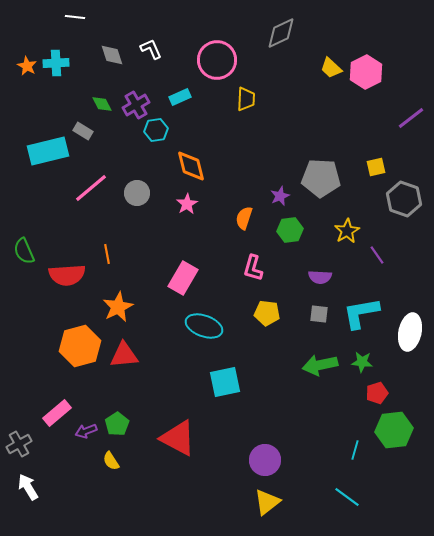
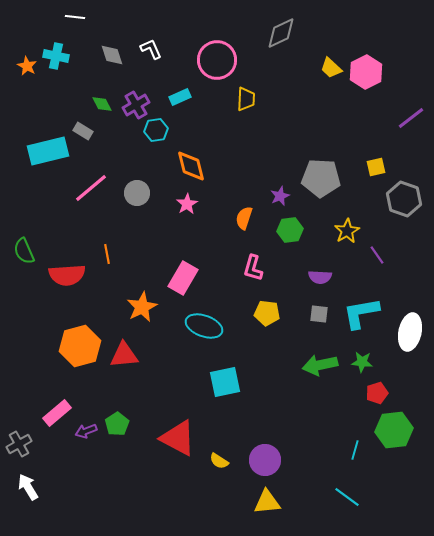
cyan cross at (56, 63): moved 7 px up; rotated 15 degrees clockwise
orange star at (118, 307): moved 24 px right
yellow semicircle at (111, 461): moved 108 px right; rotated 24 degrees counterclockwise
yellow triangle at (267, 502): rotated 32 degrees clockwise
